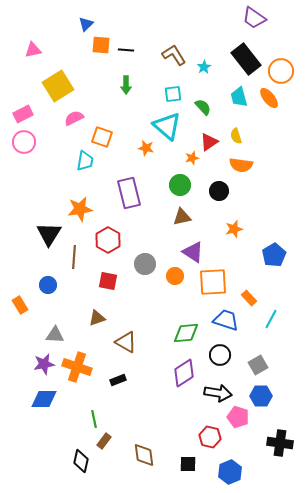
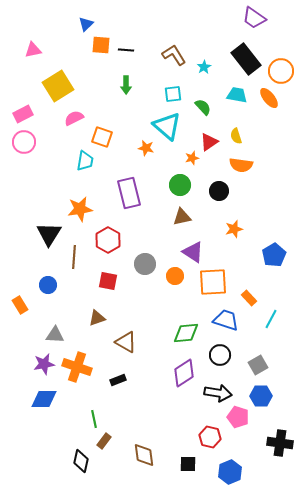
cyan trapezoid at (239, 97): moved 2 px left, 2 px up; rotated 115 degrees clockwise
